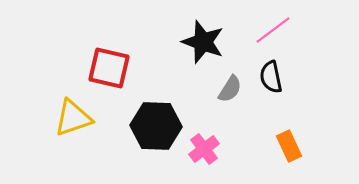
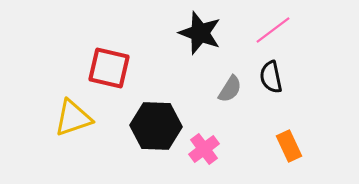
black star: moved 3 px left, 9 px up
